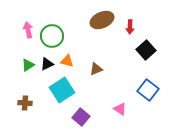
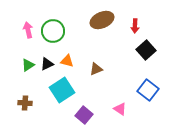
red arrow: moved 5 px right, 1 px up
green circle: moved 1 px right, 5 px up
purple square: moved 3 px right, 2 px up
